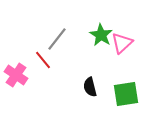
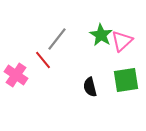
pink triangle: moved 2 px up
green square: moved 14 px up
